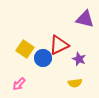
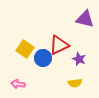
pink arrow: moved 1 px left; rotated 56 degrees clockwise
